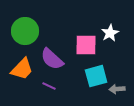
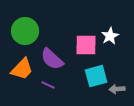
white star: moved 3 px down
purple line: moved 1 px left, 1 px up
